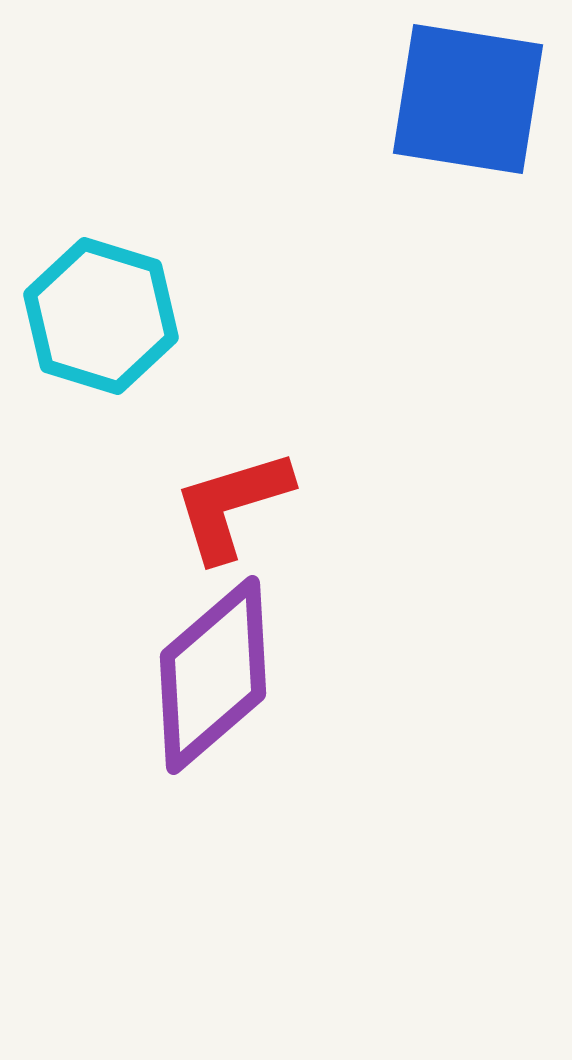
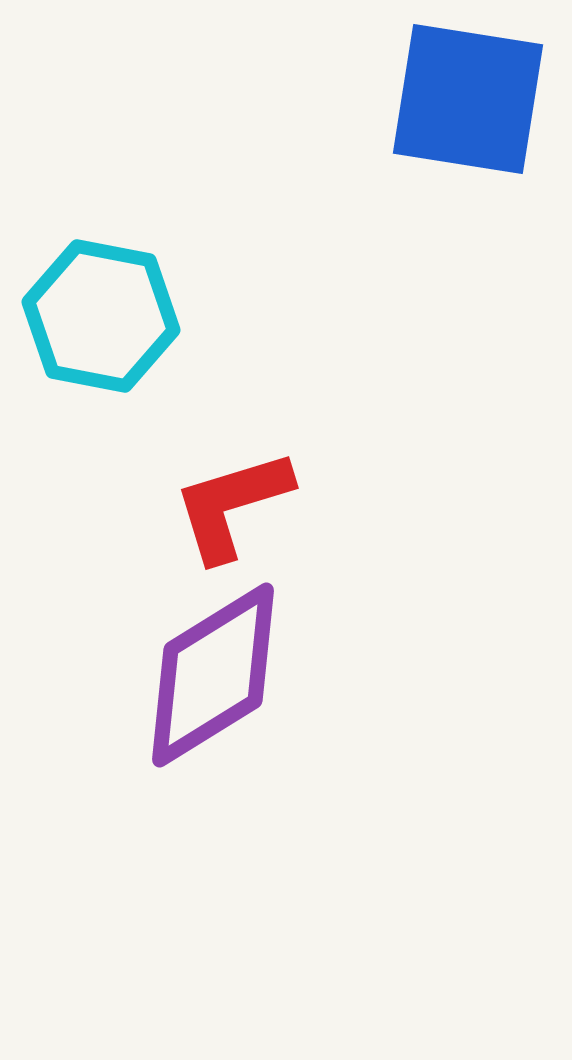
cyan hexagon: rotated 6 degrees counterclockwise
purple diamond: rotated 9 degrees clockwise
